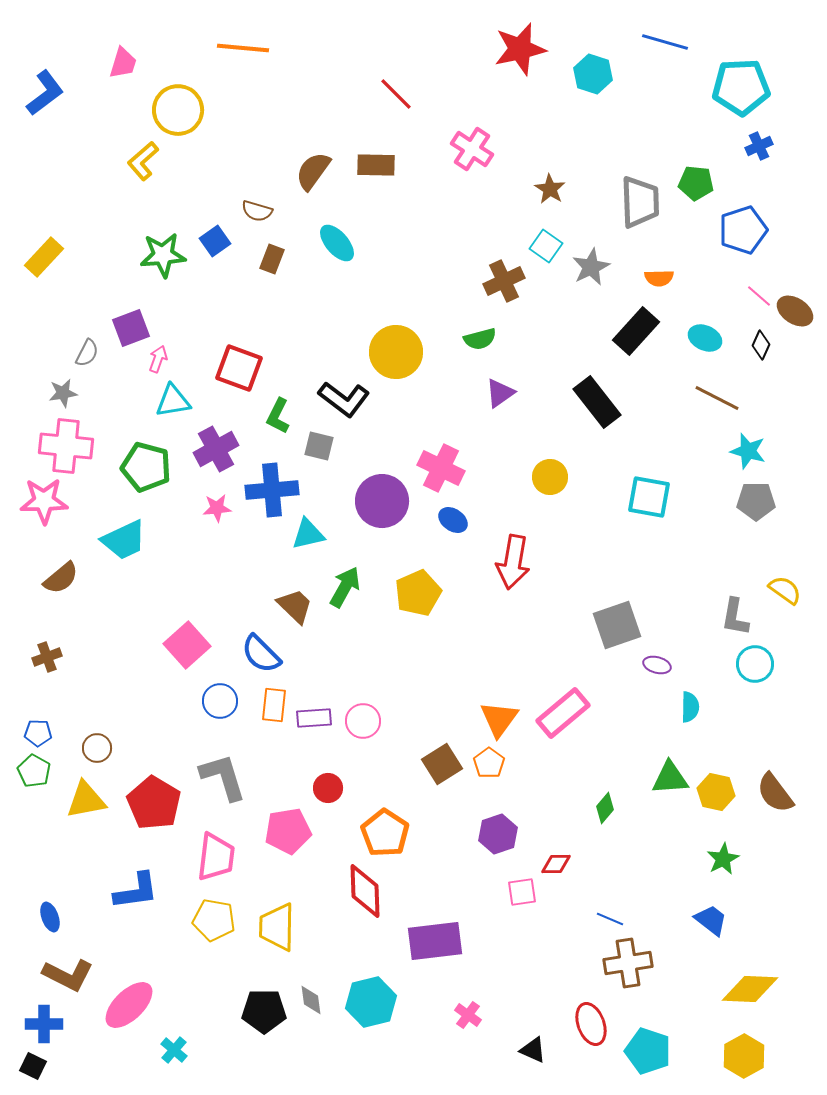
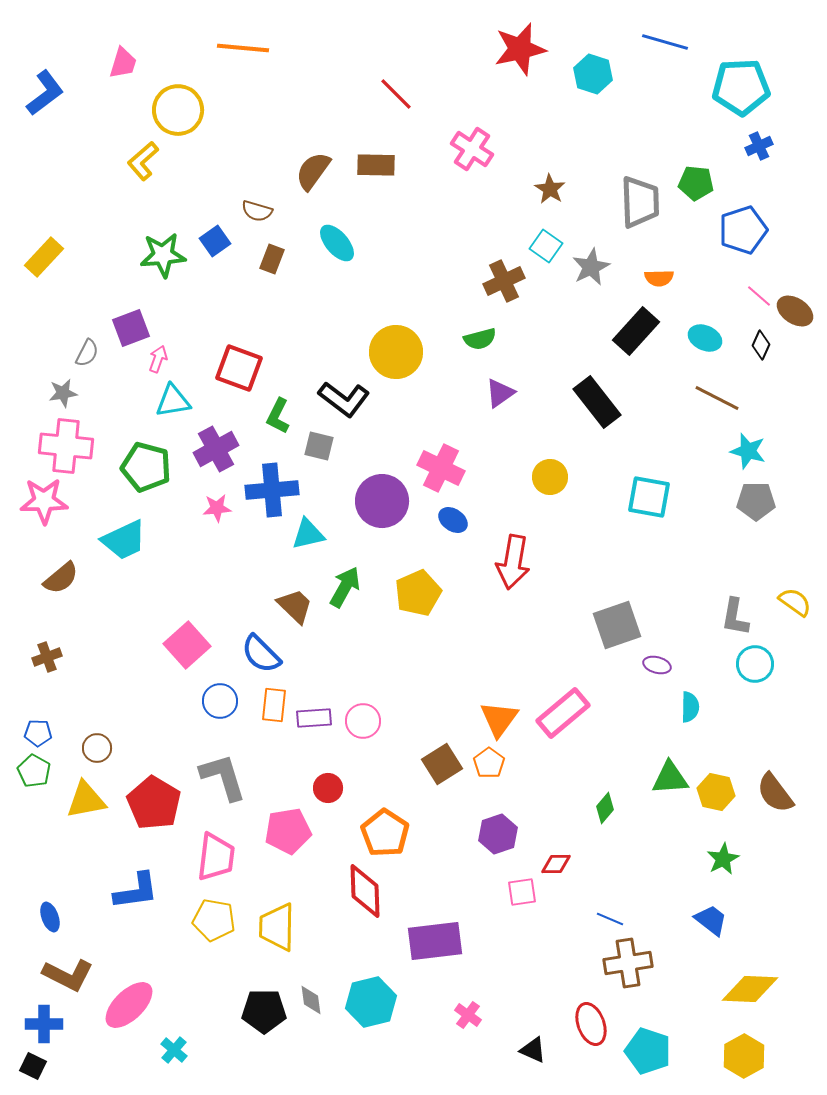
yellow semicircle at (785, 590): moved 10 px right, 12 px down
